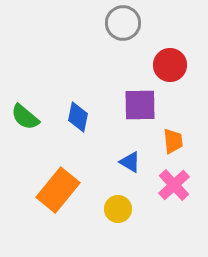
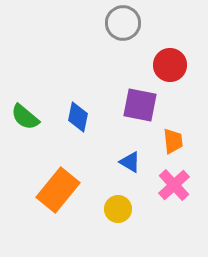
purple square: rotated 12 degrees clockwise
